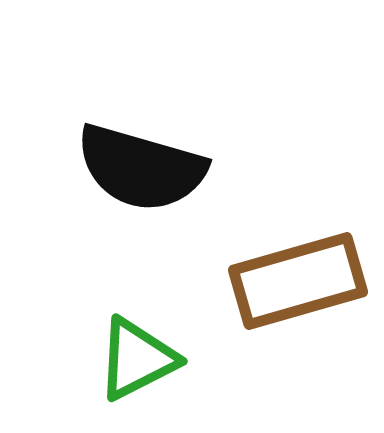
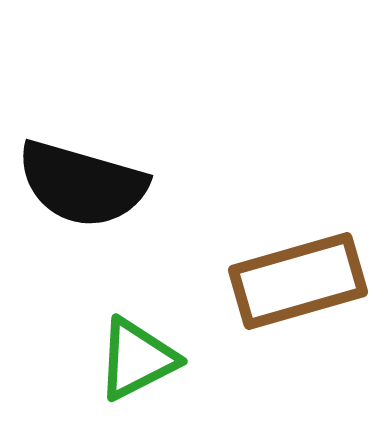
black semicircle: moved 59 px left, 16 px down
